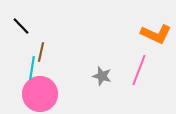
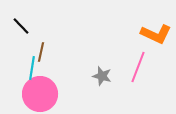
pink line: moved 1 px left, 3 px up
